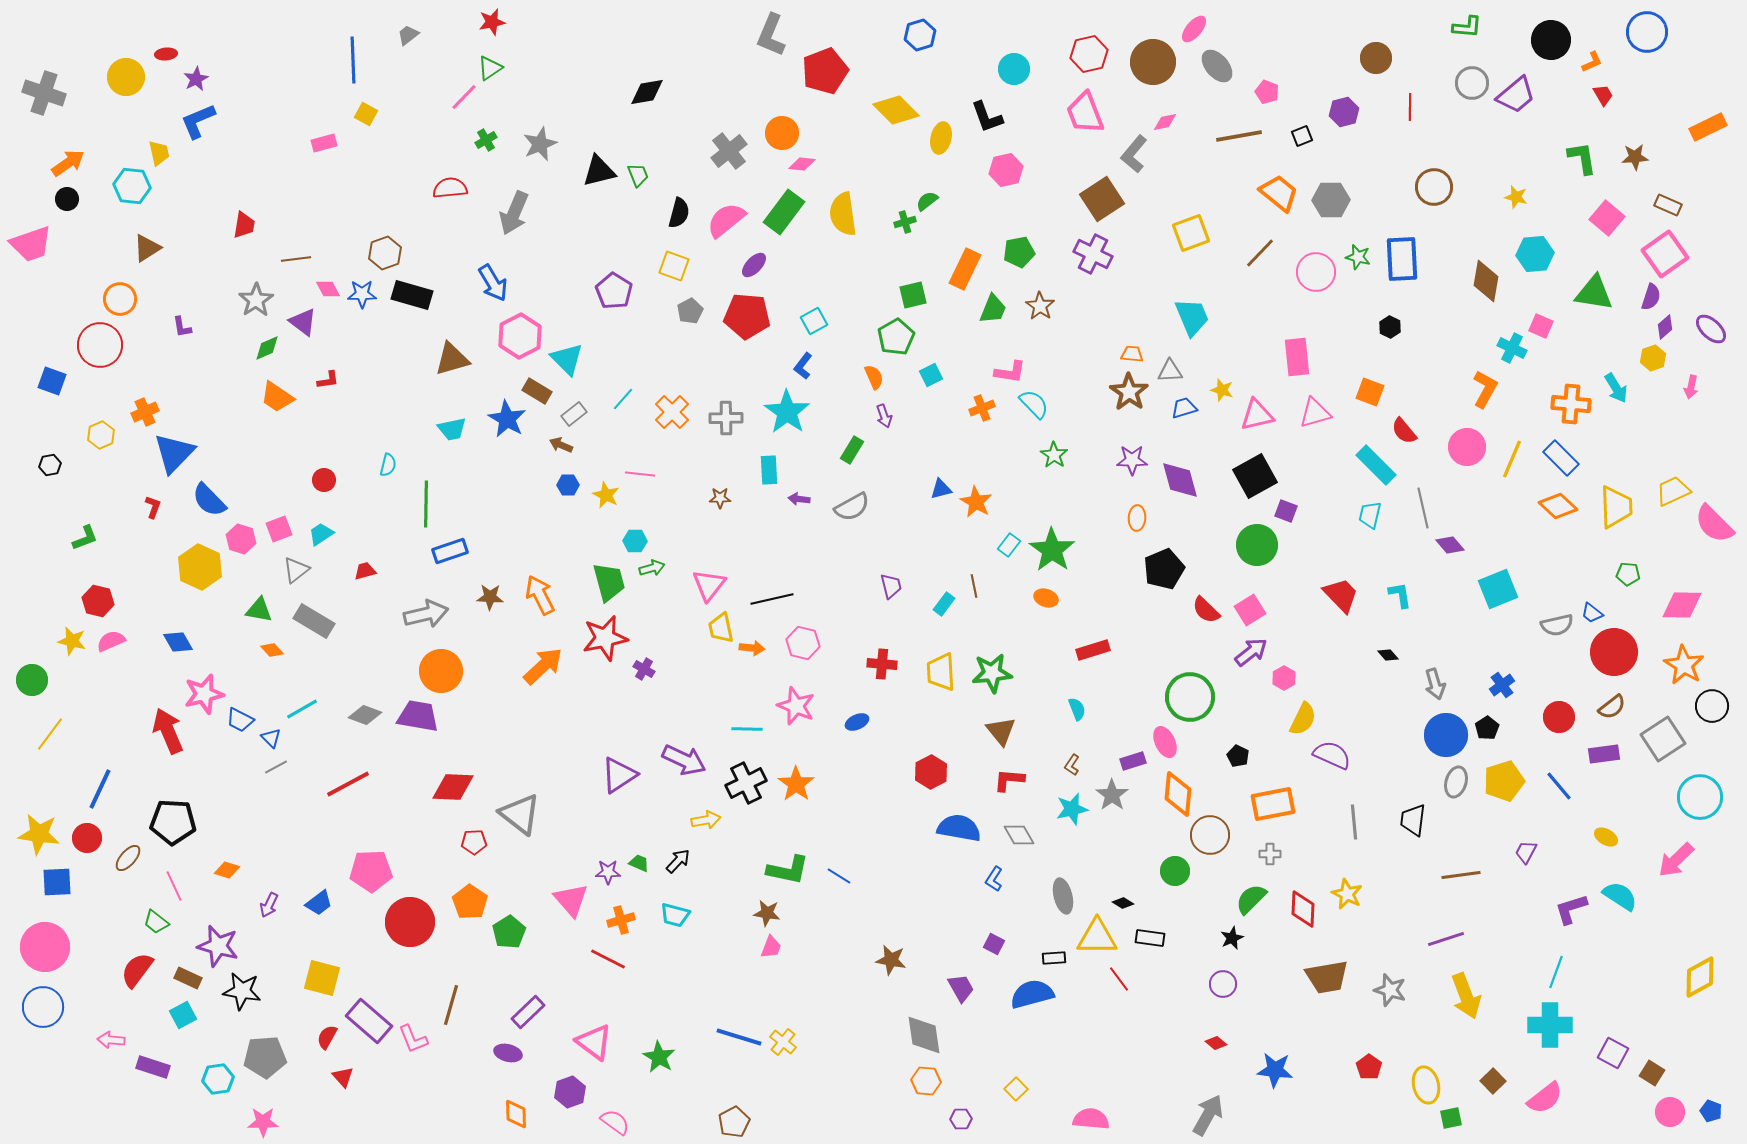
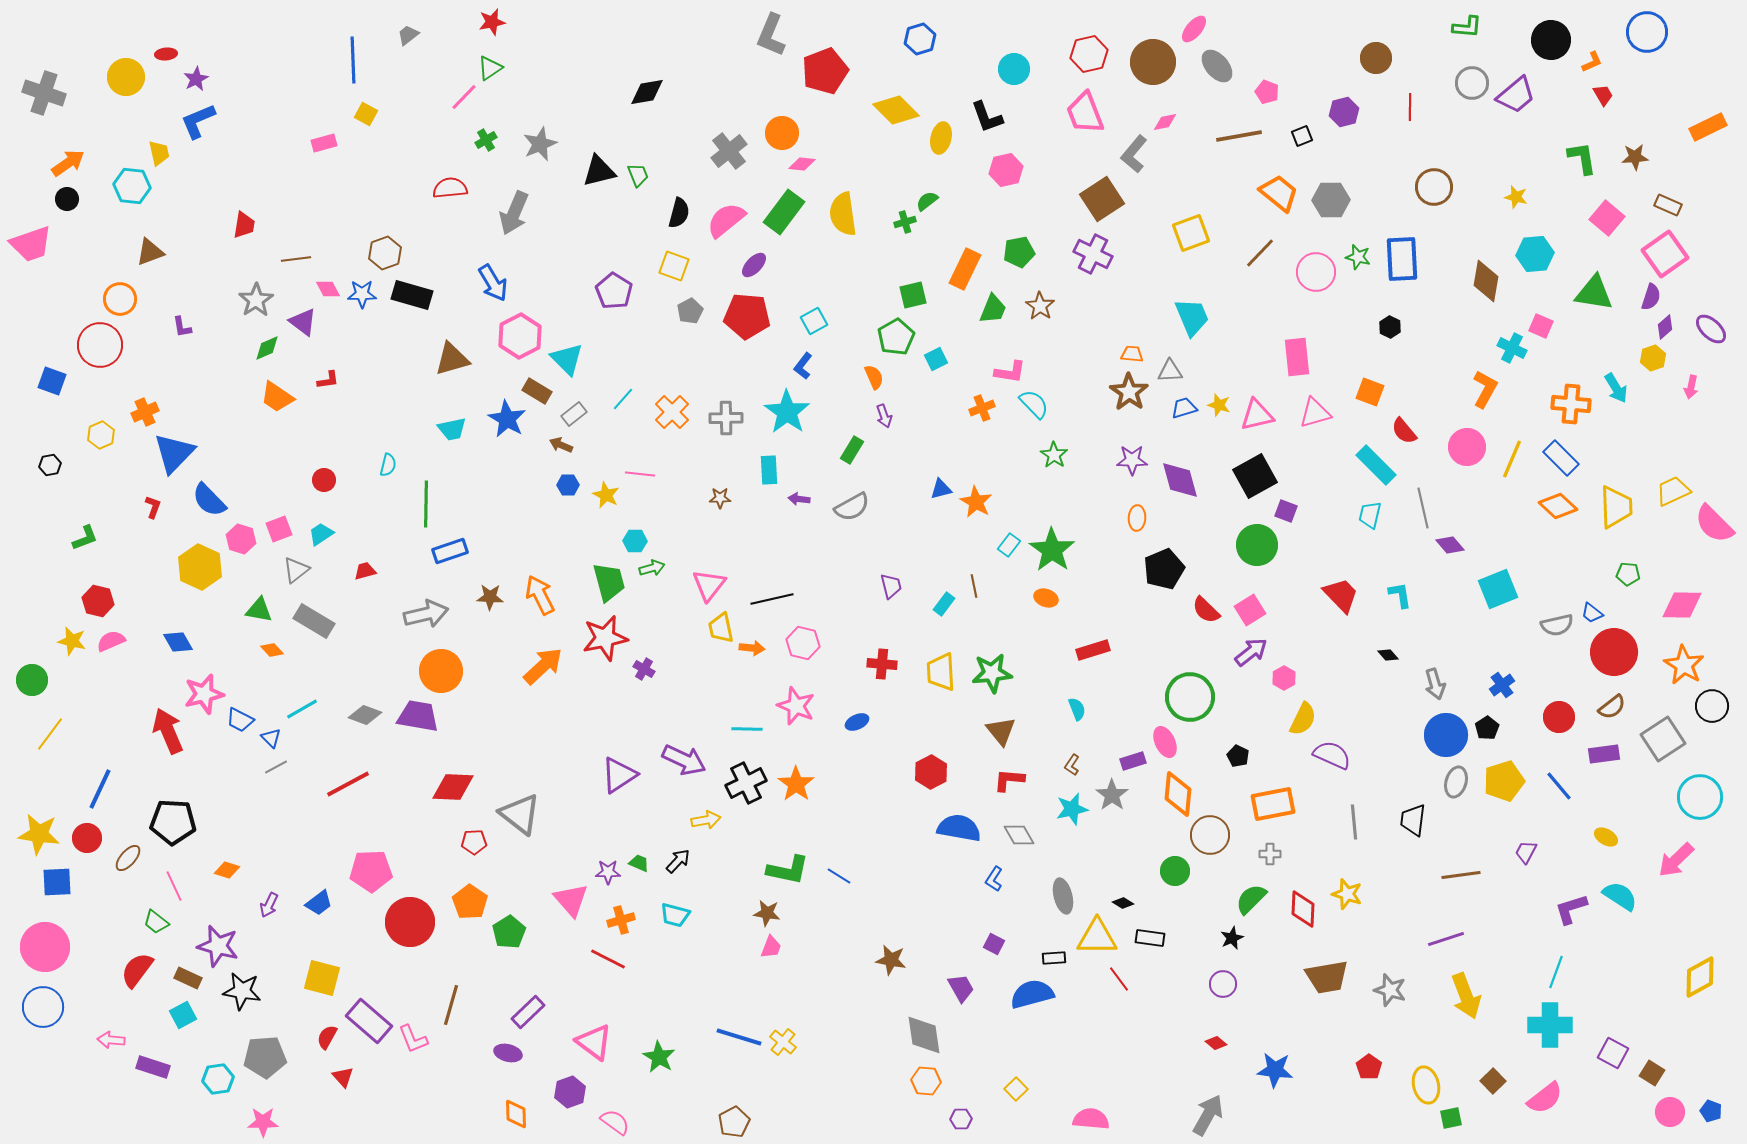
blue hexagon at (920, 35): moved 4 px down
brown triangle at (147, 248): moved 3 px right, 4 px down; rotated 12 degrees clockwise
cyan square at (931, 375): moved 5 px right, 16 px up
yellow star at (1222, 390): moved 3 px left, 15 px down
yellow star at (1347, 894): rotated 8 degrees counterclockwise
